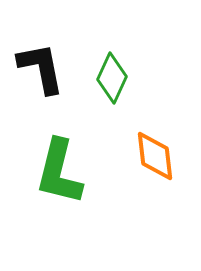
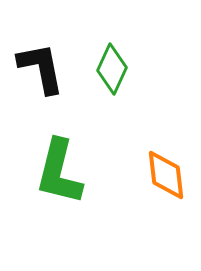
green diamond: moved 9 px up
orange diamond: moved 11 px right, 19 px down
